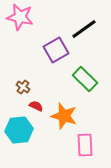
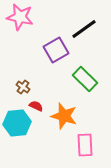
cyan hexagon: moved 2 px left, 7 px up
